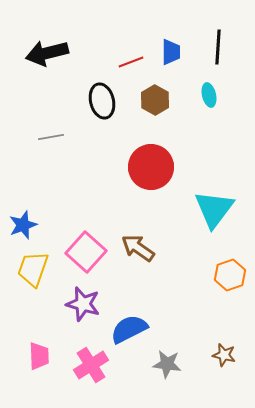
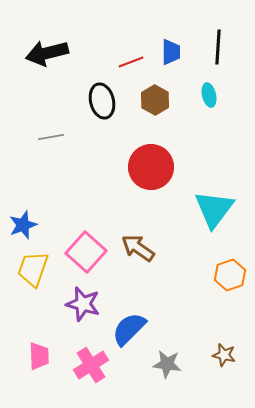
blue semicircle: rotated 18 degrees counterclockwise
